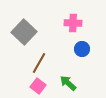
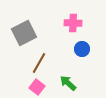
gray square: moved 1 px down; rotated 20 degrees clockwise
pink square: moved 1 px left, 1 px down
